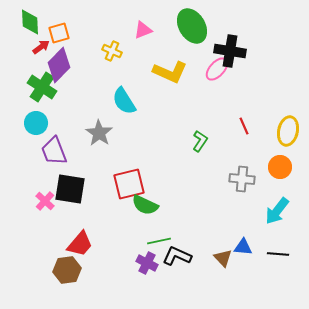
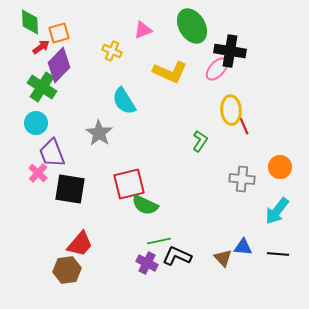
yellow ellipse: moved 57 px left, 21 px up; rotated 16 degrees counterclockwise
purple trapezoid: moved 2 px left, 2 px down
pink cross: moved 7 px left, 28 px up
